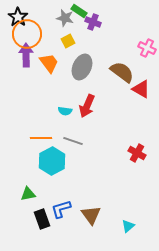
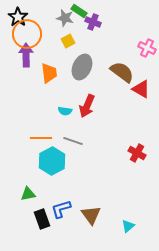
orange trapezoid: moved 10 px down; rotated 30 degrees clockwise
